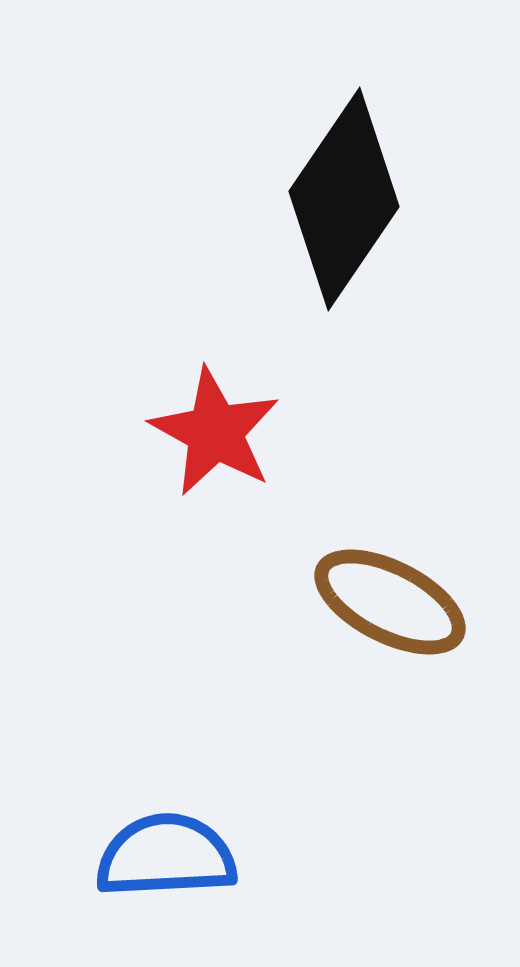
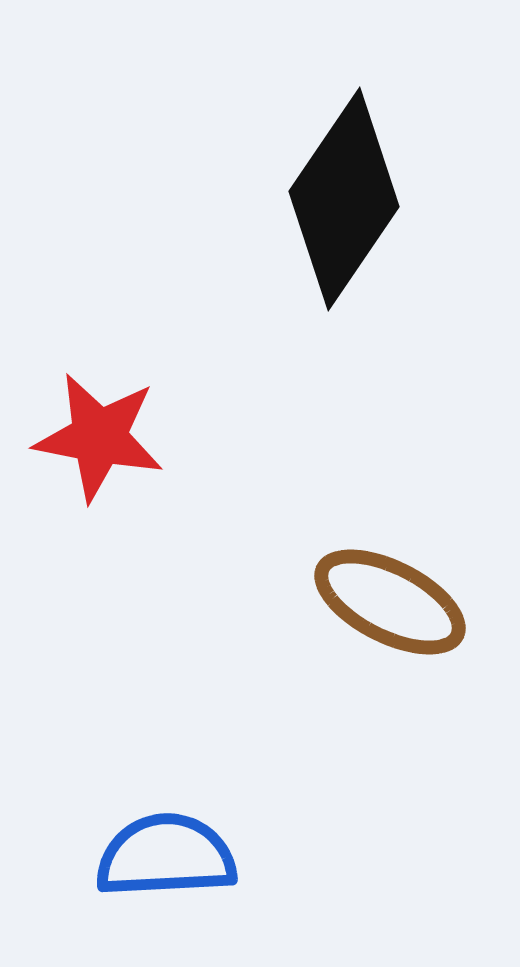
red star: moved 116 px left, 5 px down; rotated 18 degrees counterclockwise
